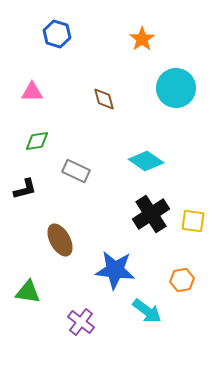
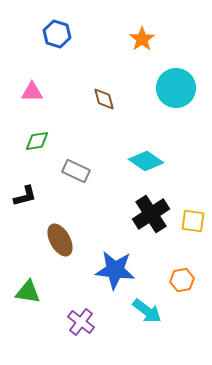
black L-shape: moved 7 px down
